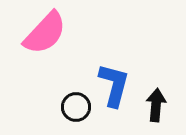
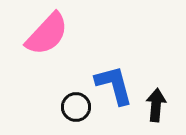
pink semicircle: moved 2 px right, 1 px down
blue L-shape: rotated 30 degrees counterclockwise
